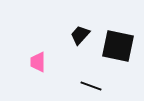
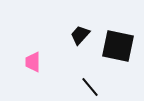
pink trapezoid: moved 5 px left
black line: moved 1 px left, 1 px down; rotated 30 degrees clockwise
